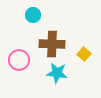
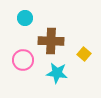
cyan circle: moved 8 px left, 3 px down
brown cross: moved 1 px left, 3 px up
pink circle: moved 4 px right
